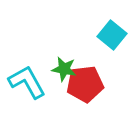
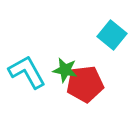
green star: moved 1 px right, 1 px down
cyan L-shape: moved 10 px up
